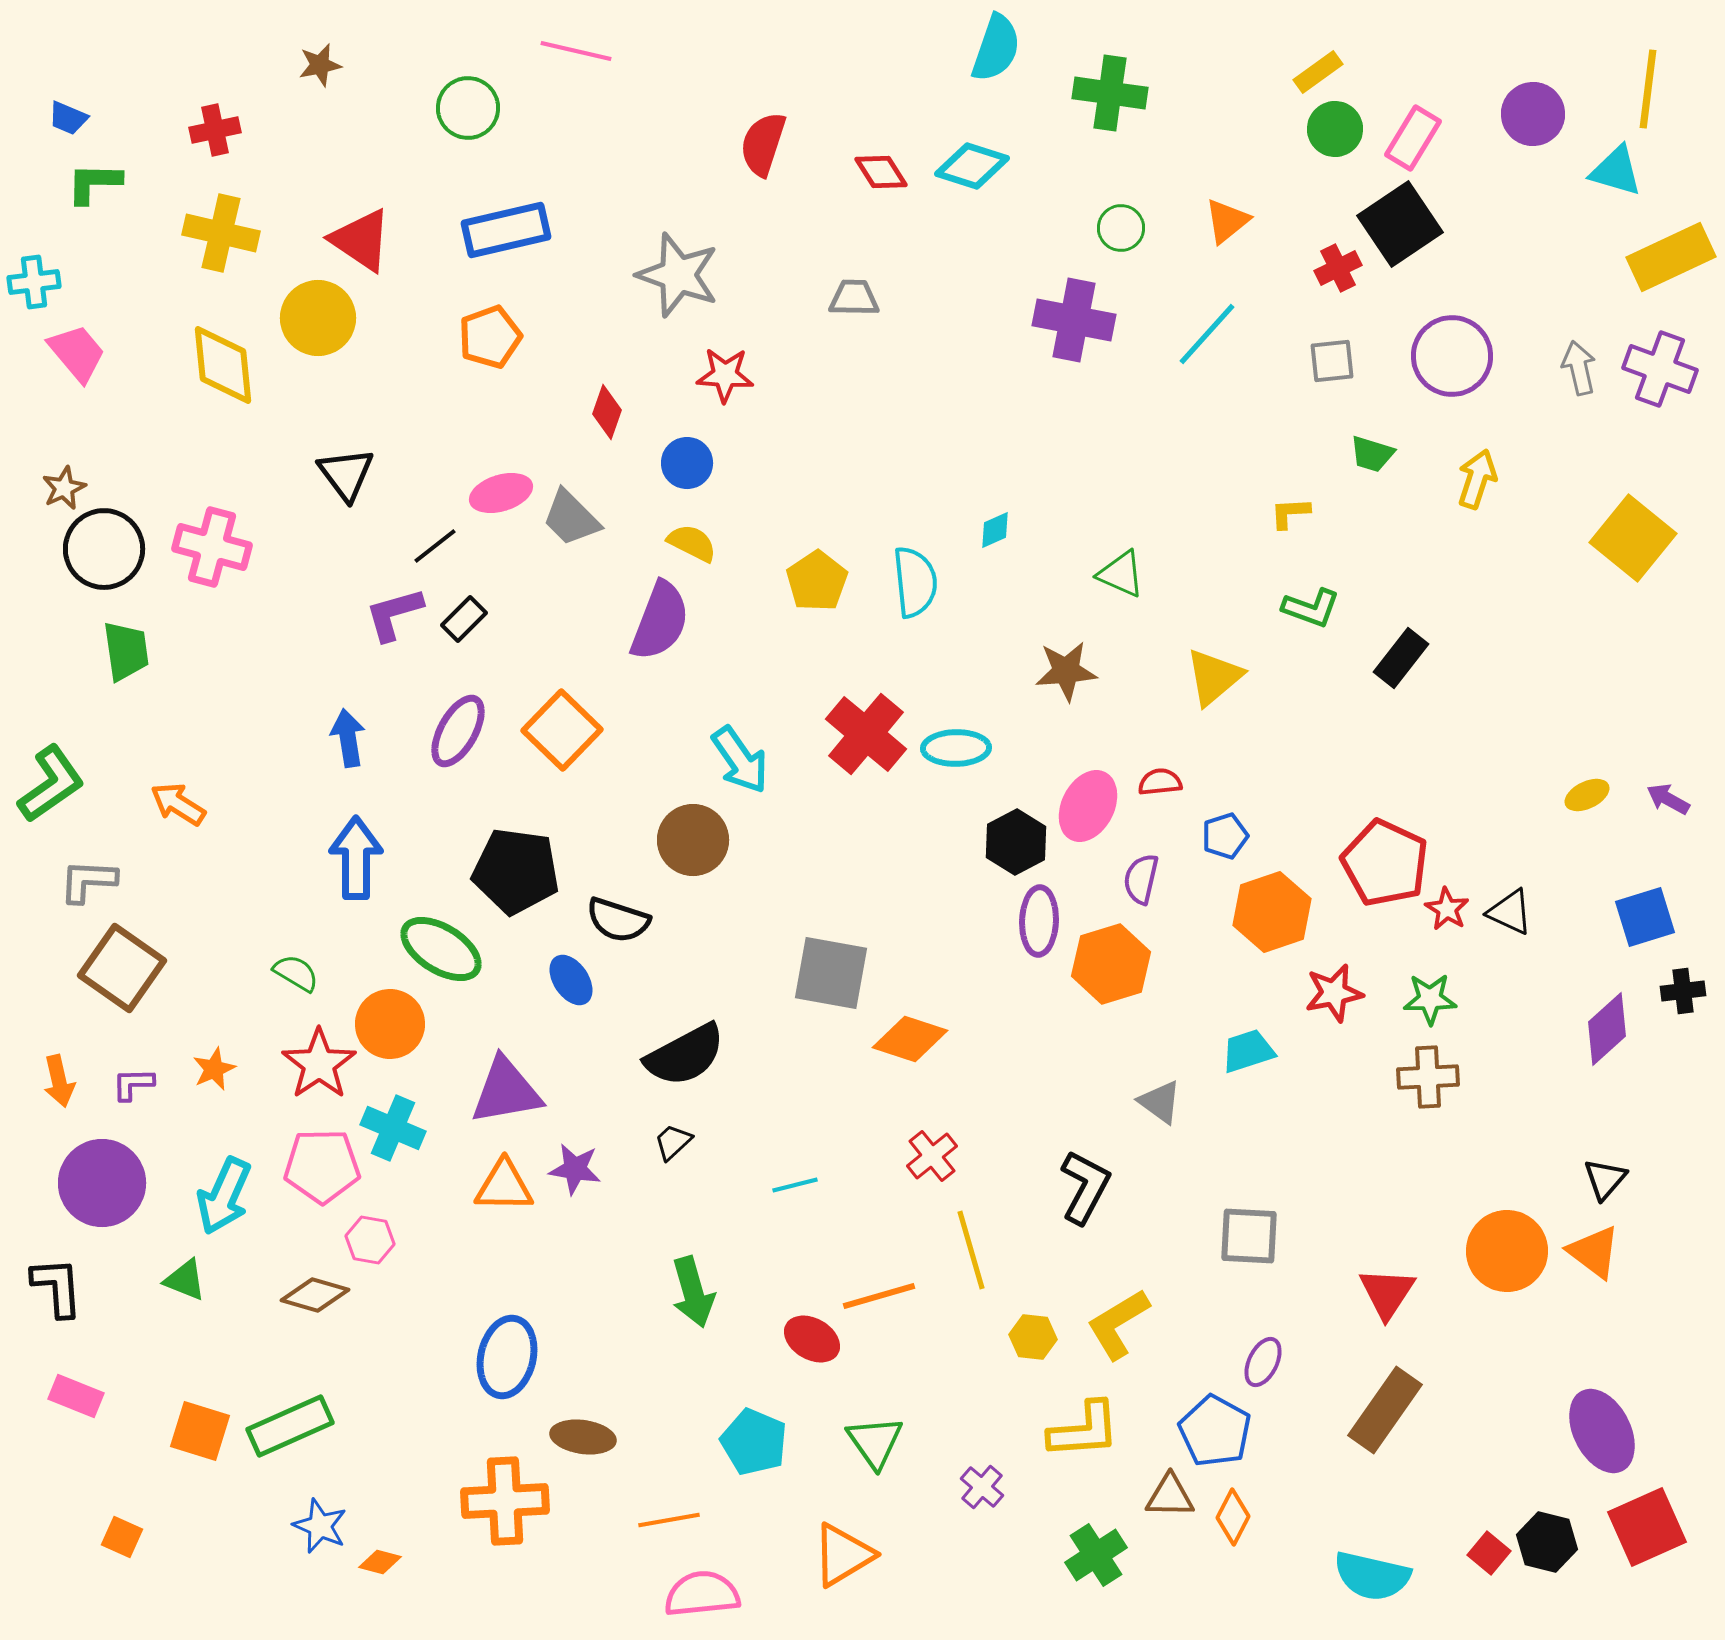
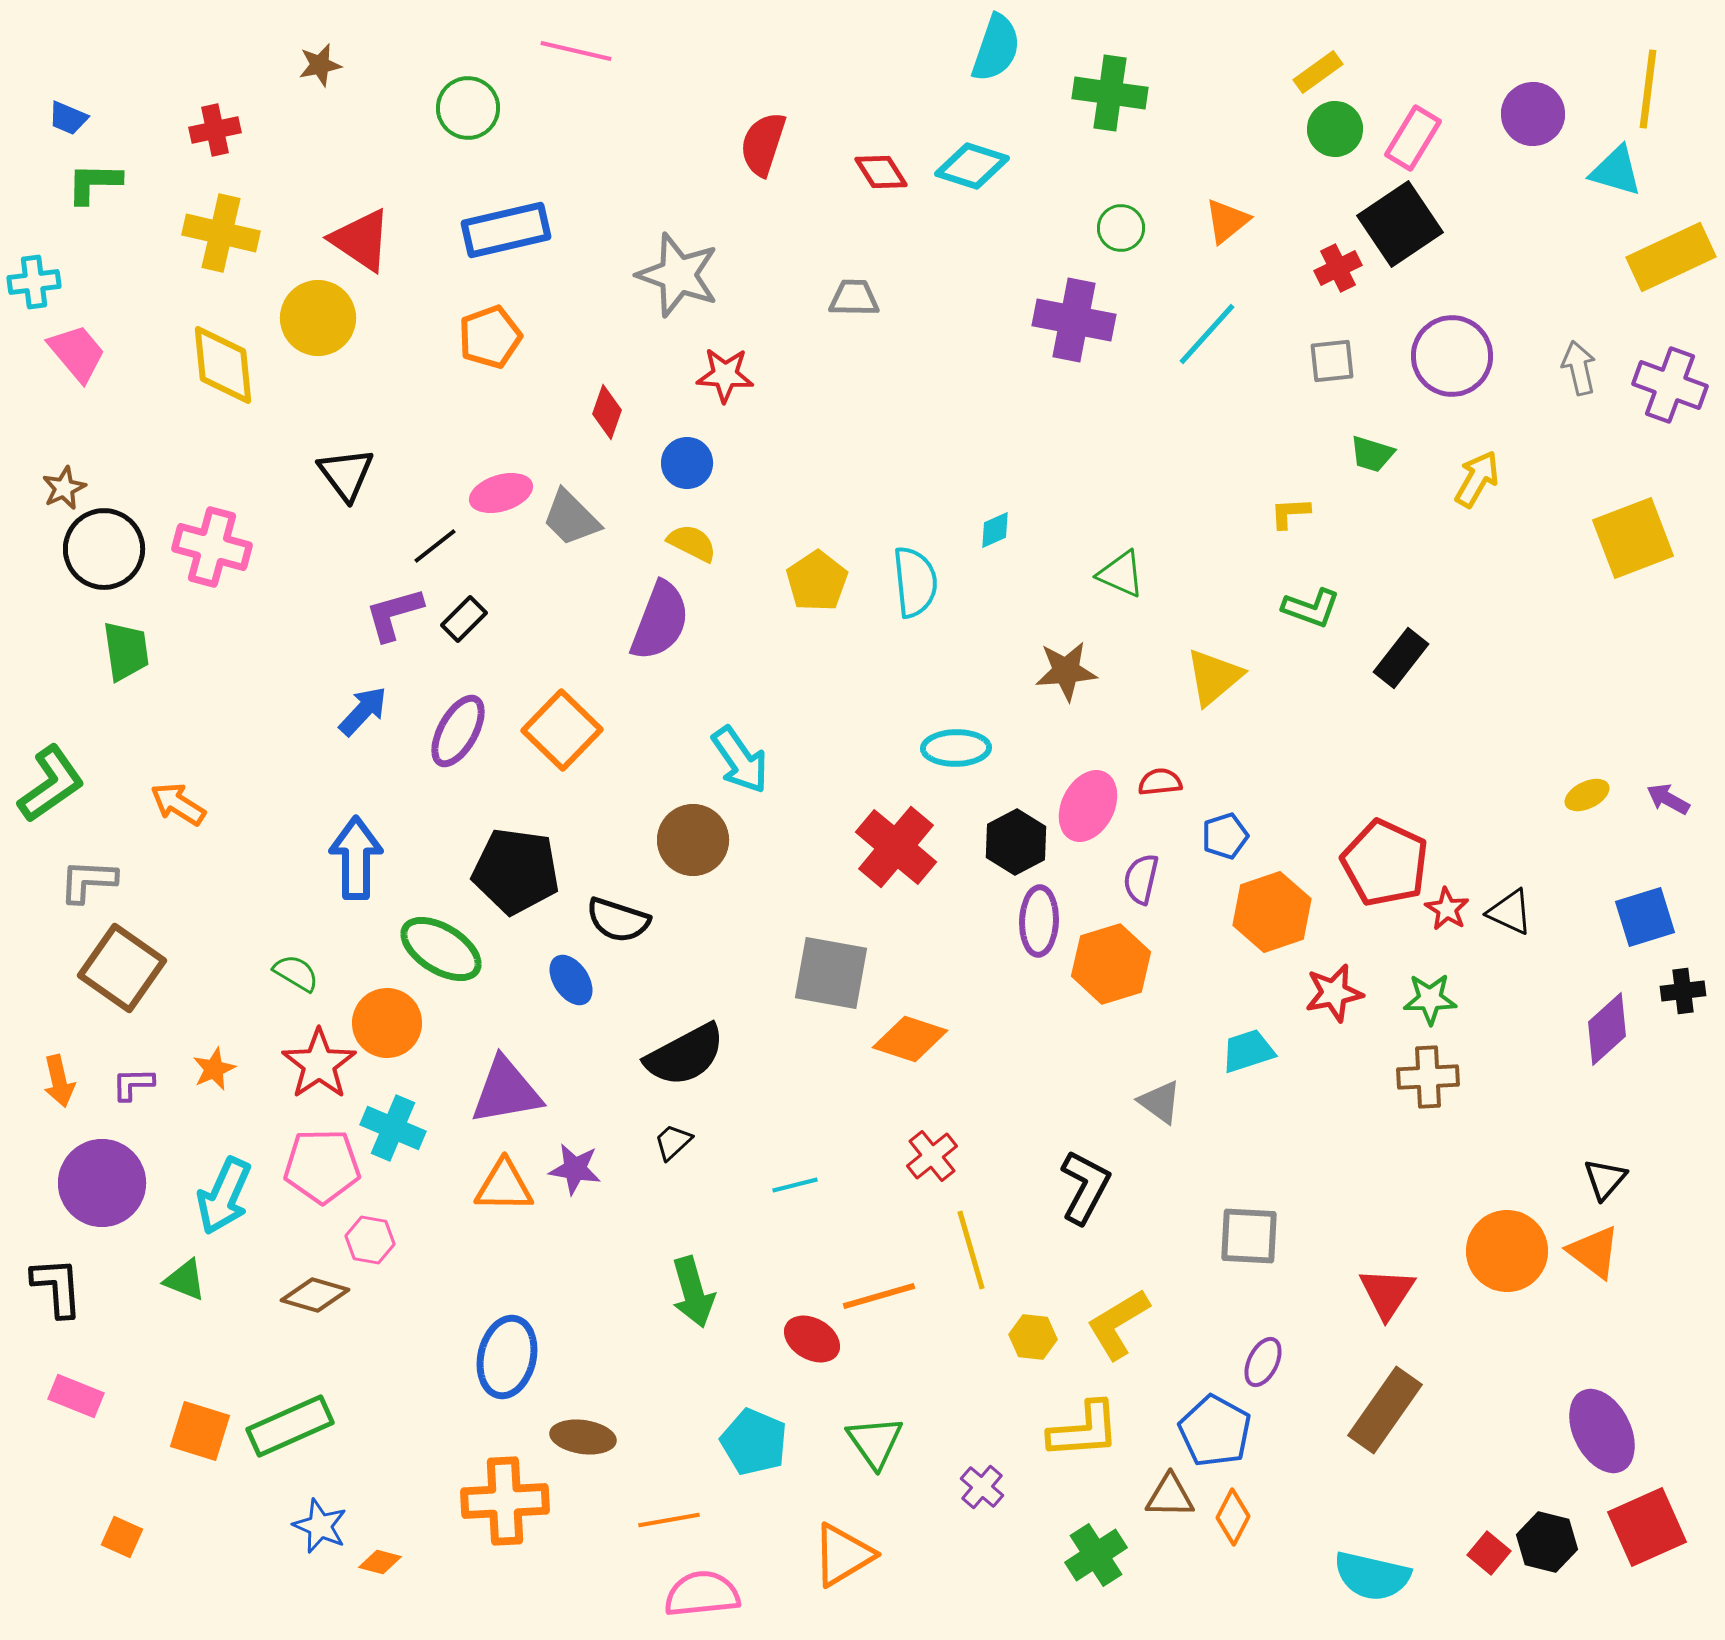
purple cross at (1660, 369): moved 10 px right, 16 px down
yellow arrow at (1477, 479): rotated 12 degrees clockwise
yellow square at (1633, 538): rotated 30 degrees clockwise
red cross at (866, 734): moved 30 px right, 113 px down
blue arrow at (348, 738): moved 15 px right, 27 px up; rotated 52 degrees clockwise
orange circle at (390, 1024): moved 3 px left, 1 px up
